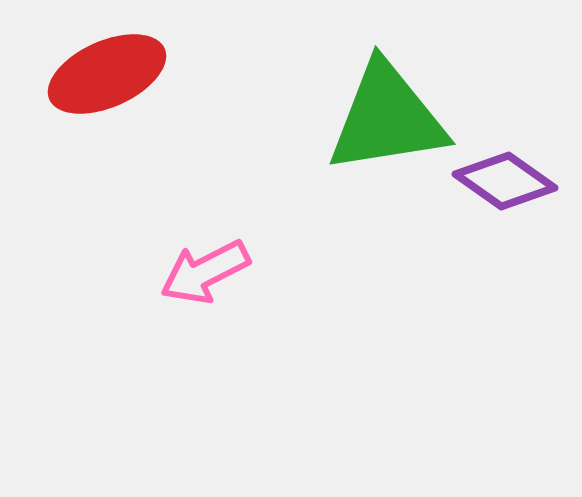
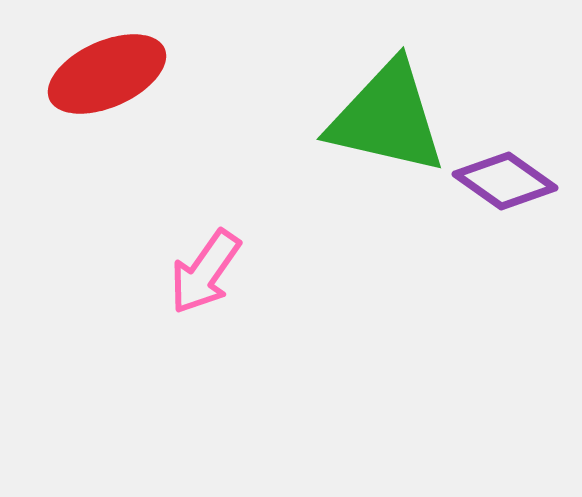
green triangle: rotated 22 degrees clockwise
pink arrow: rotated 28 degrees counterclockwise
